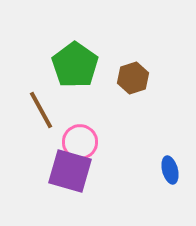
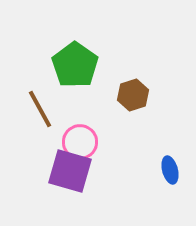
brown hexagon: moved 17 px down
brown line: moved 1 px left, 1 px up
